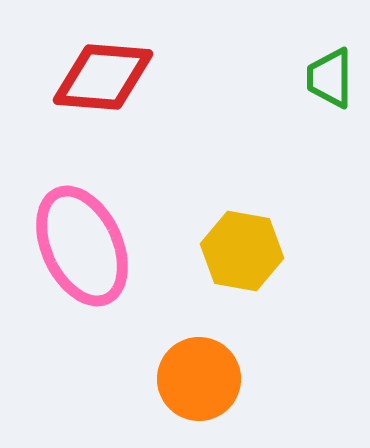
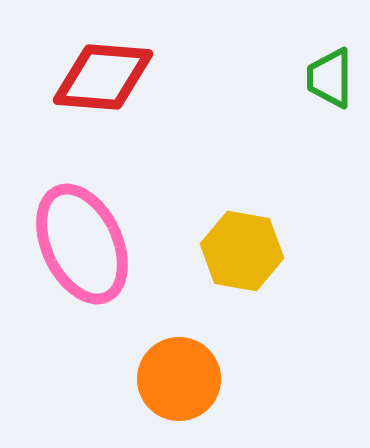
pink ellipse: moved 2 px up
orange circle: moved 20 px left
